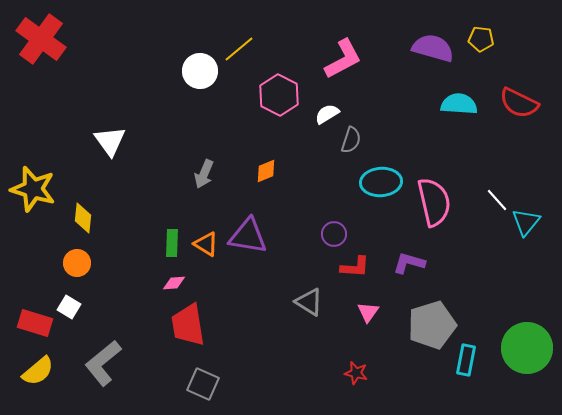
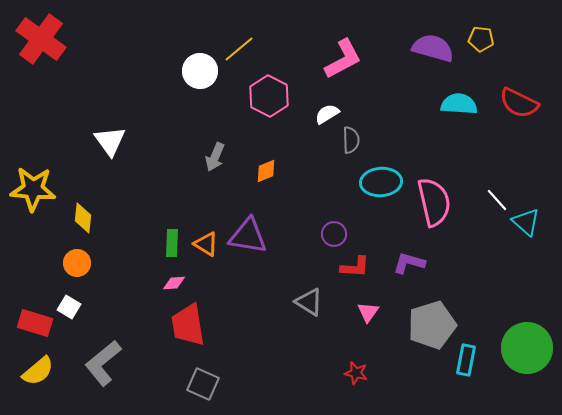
pink hexagon: moved 10 px left, 1 px down
gray semicircle: rotated 20 degrees counterclockwise
gray arrow: moved 11 px right, 17 px up
yellow star: rotated 12 degrees counterclockwise
cyan triangle: rotated 28 degrees counterclockwise
